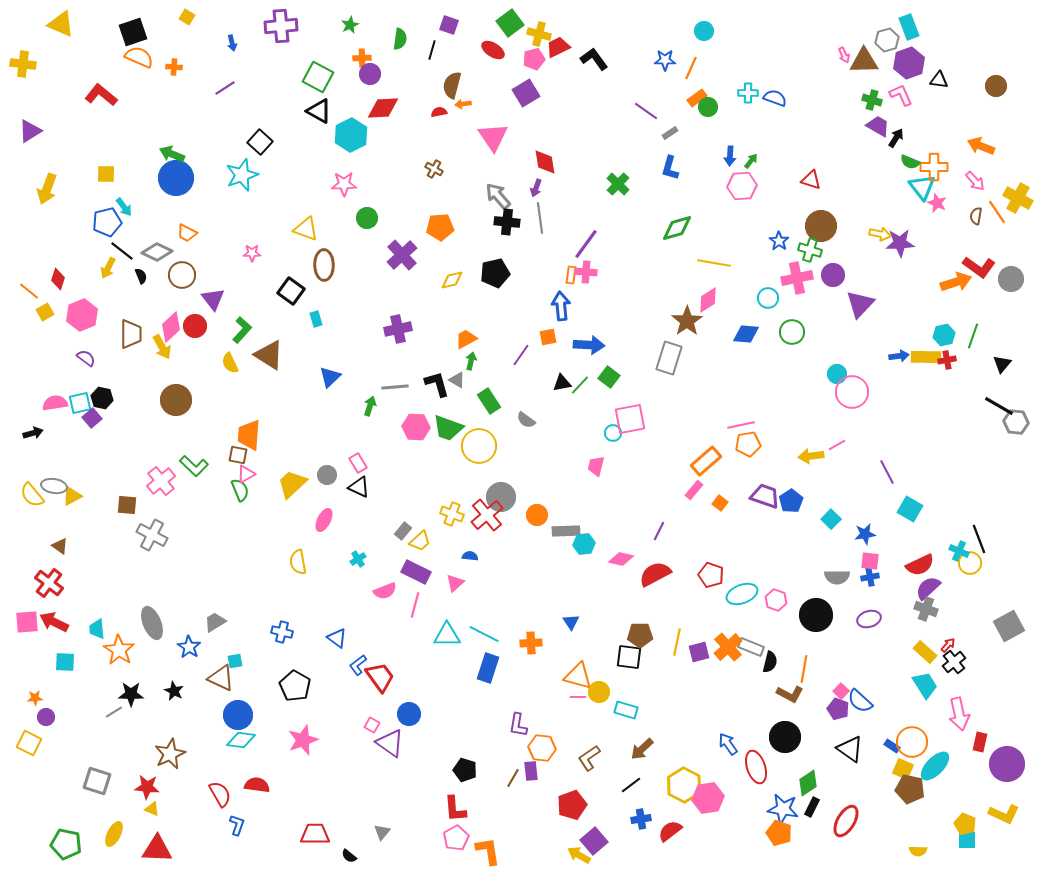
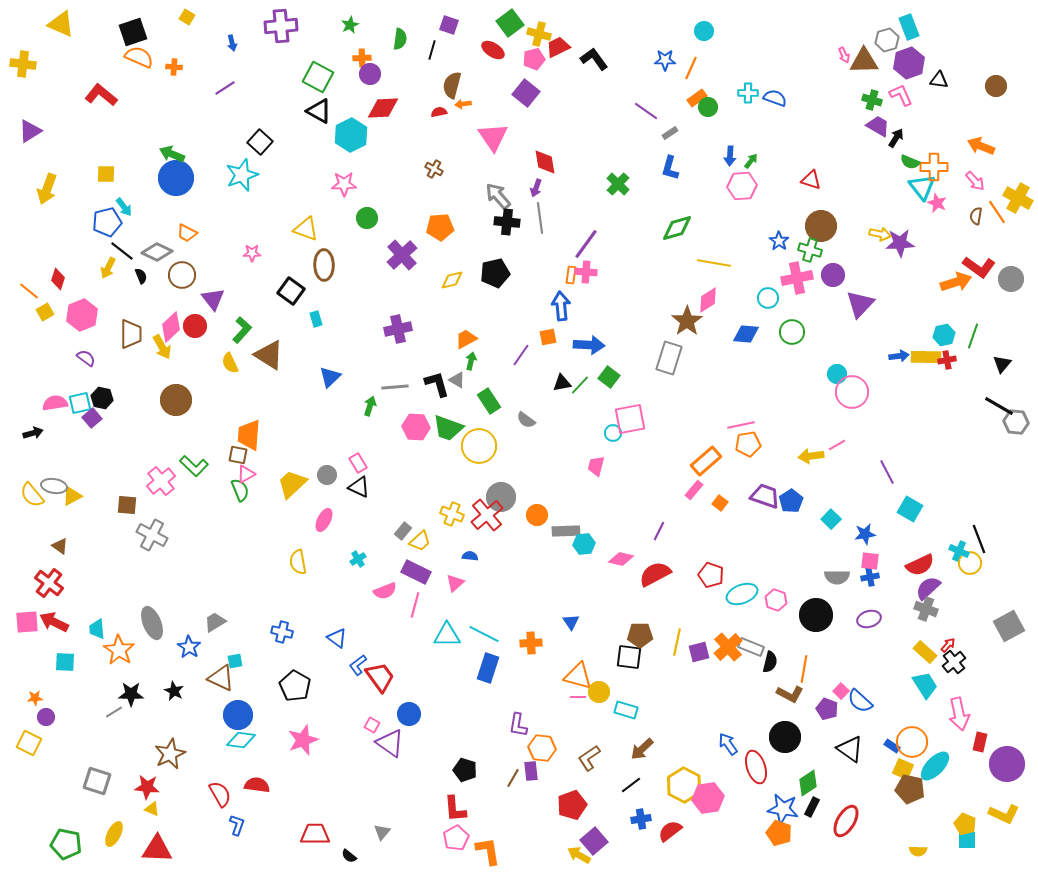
purple square at (526, 93): rotated 20 degrees counterclockwise
purple pentagon at (838, 709): moved 11 px left
